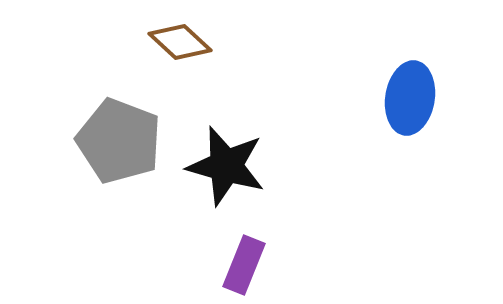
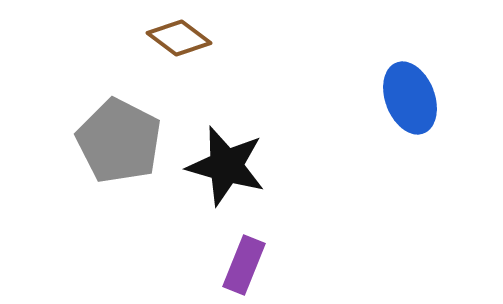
brown diamond: moved 1 px left, 4 px up; rotated 6 degrees counterclockwise
blue ellipse: rotated 30 degrees counterclockwise
gray pentagon: rotated 6 degrees clockwise
